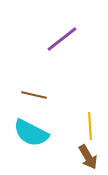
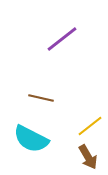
brown line: moved 7 px right, 3 px down
yellow line: rotated 56 degrees clockwise
cyan semicircle: moved 6 px down
